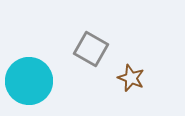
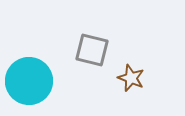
gray square: moved 1 px right, 1 px down; rotated 16 degrees counterclockwise
